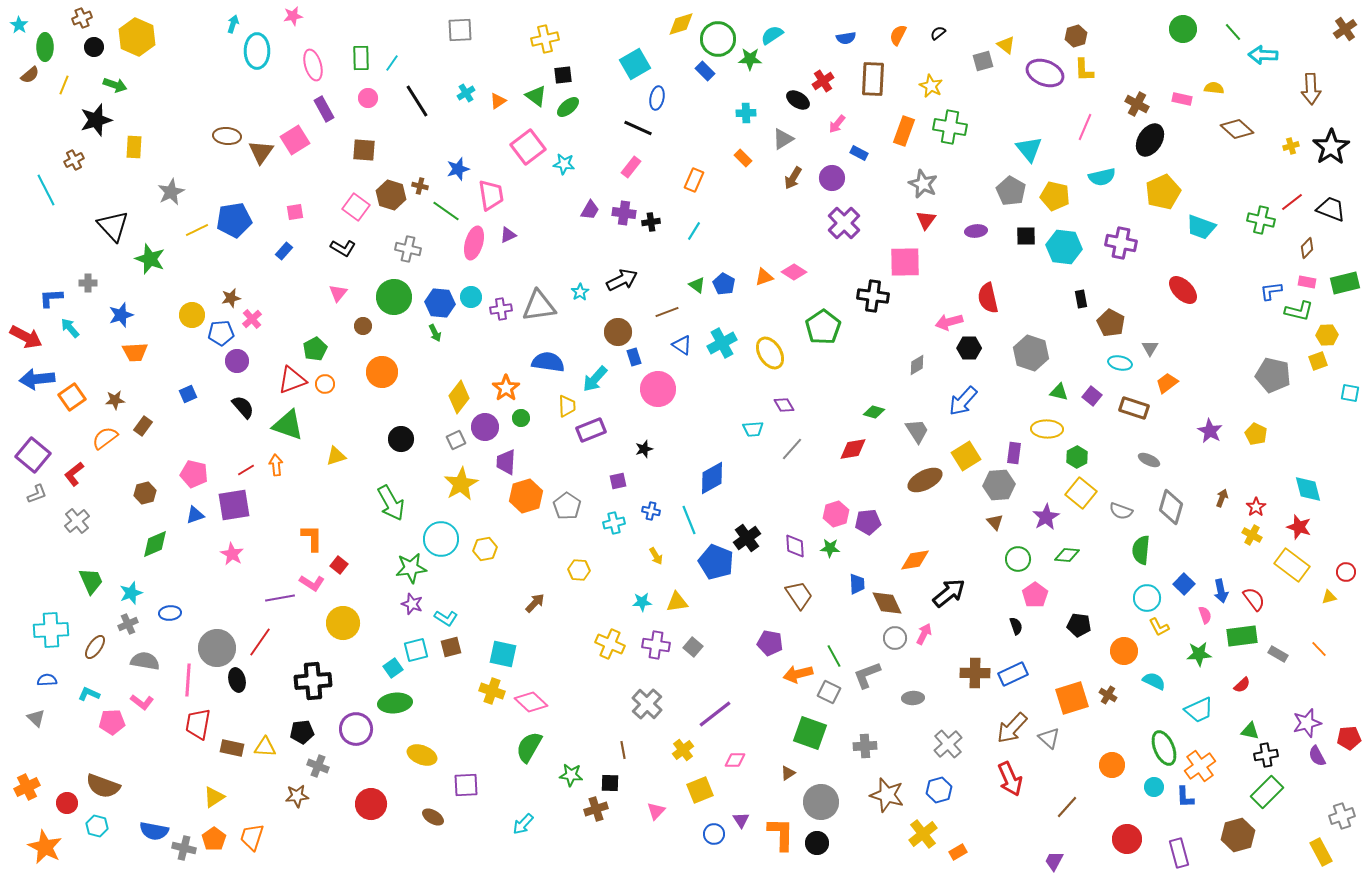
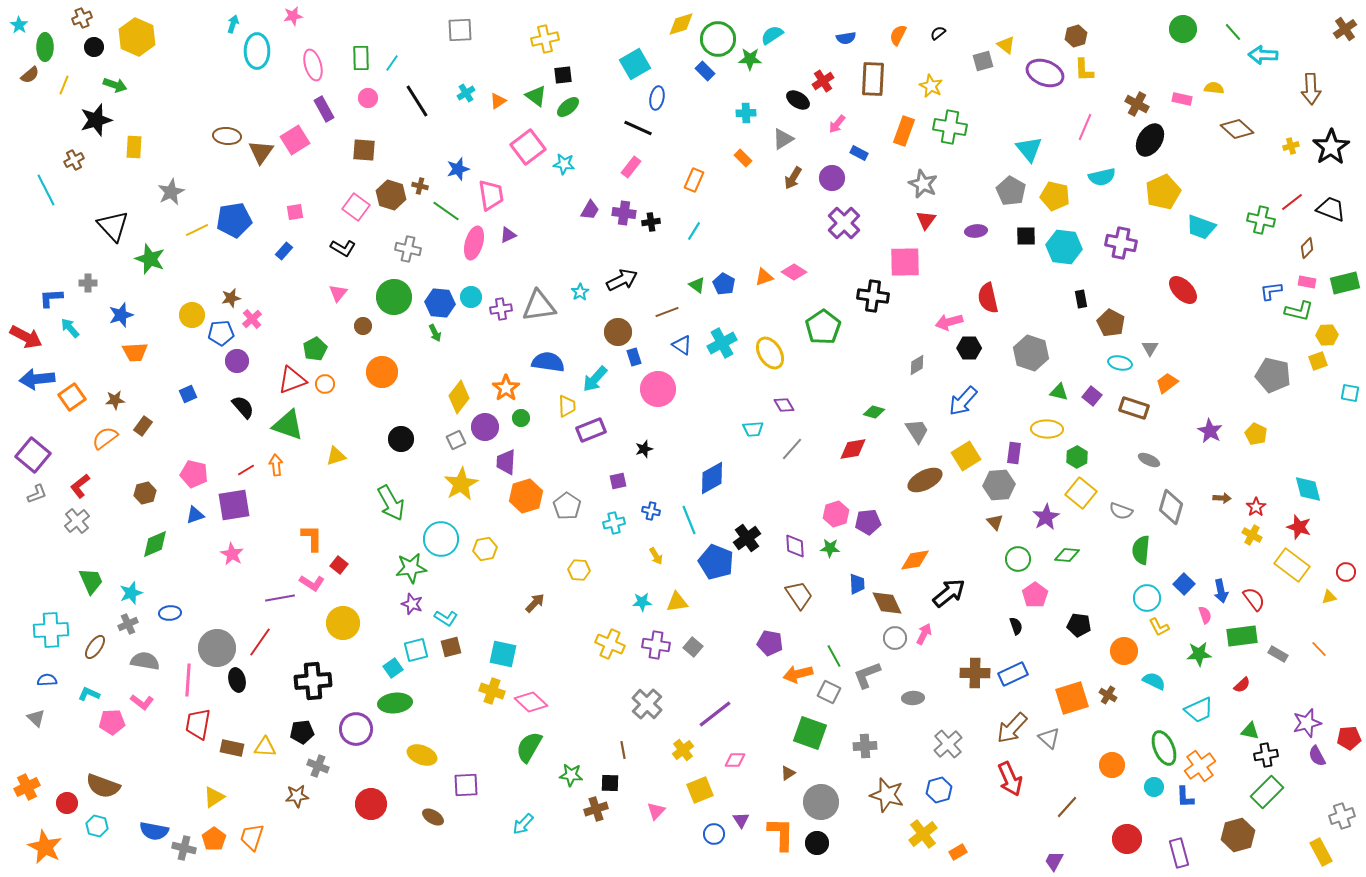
red L-shape at (74, 474): moved 6 px right, 12 px down
brown arrow at (1222, 498): rotated 72 degrees clockwise
